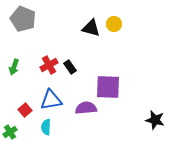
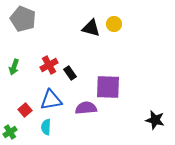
black rectangle: moved 6 px down
